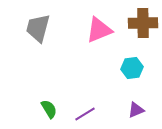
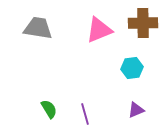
gray trapezoid: rotated 84 degrees clockwise
purple line: rotated 75 degrees counterclockwise
